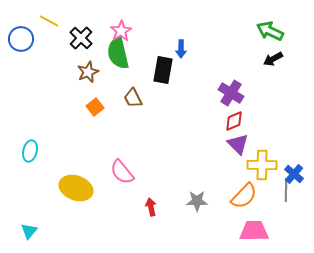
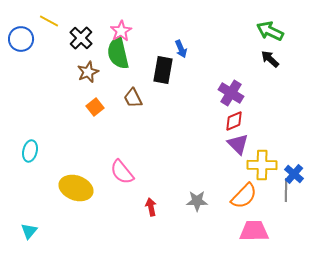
blue arrow: rotated 24 degrees counterclockwise
black arrow: moved 3 px left; rotated 72 degrees clockwise
